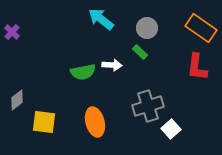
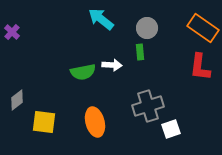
orange rectangle: moved 2 px right
green rectangle: rotated 42 degrees clockwise
red L-shape: moved 3 px right
white square: rotated 24 degrees clockwise
